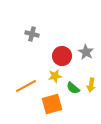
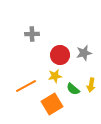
gray cross: rotated 16 degrees counterclockwise
gray star: moved 2 px left, 1 px down; rotated 28 degrees clockwise
red circle: moved 2 px left, 1 px up
green semicircle: moved 1 px down
orange square: rotated 15 degrees counterclockwise
